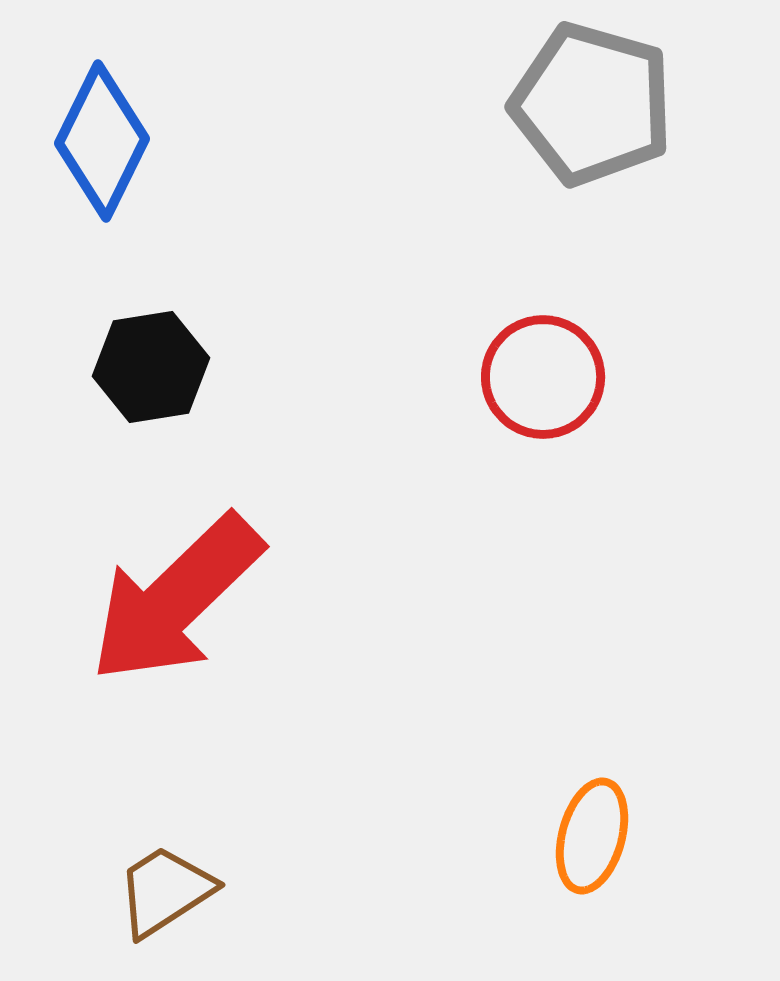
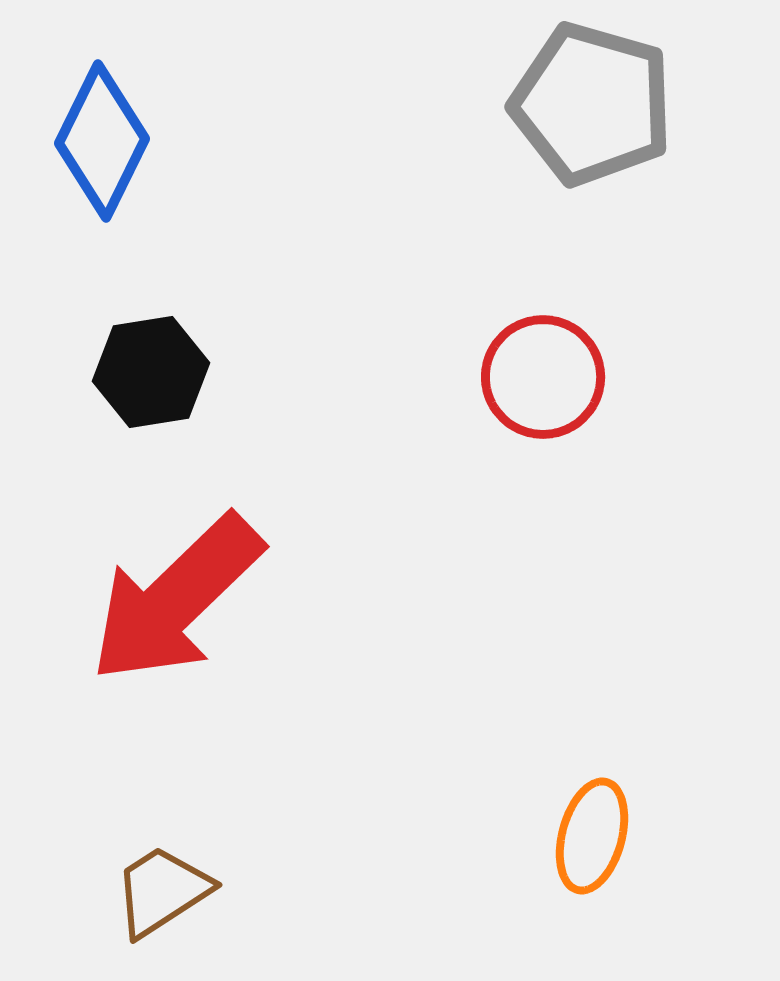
black hexagon: moved 5 px down
brown trapezoid: moved 3 px left
